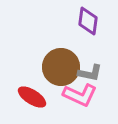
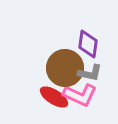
purple diamond: moved 23 px down
brown circle: moved 4 px right, 1 px down
red ellipse: moved 22 px right
